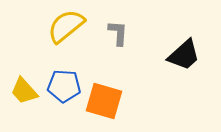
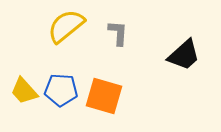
blue pentagon: moved 3 px left, 4 px down
orange square: moved 5 px up
